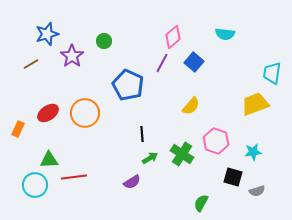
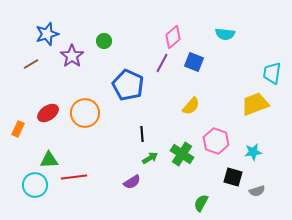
blue square: rotated 18 degrees counterclockwise
